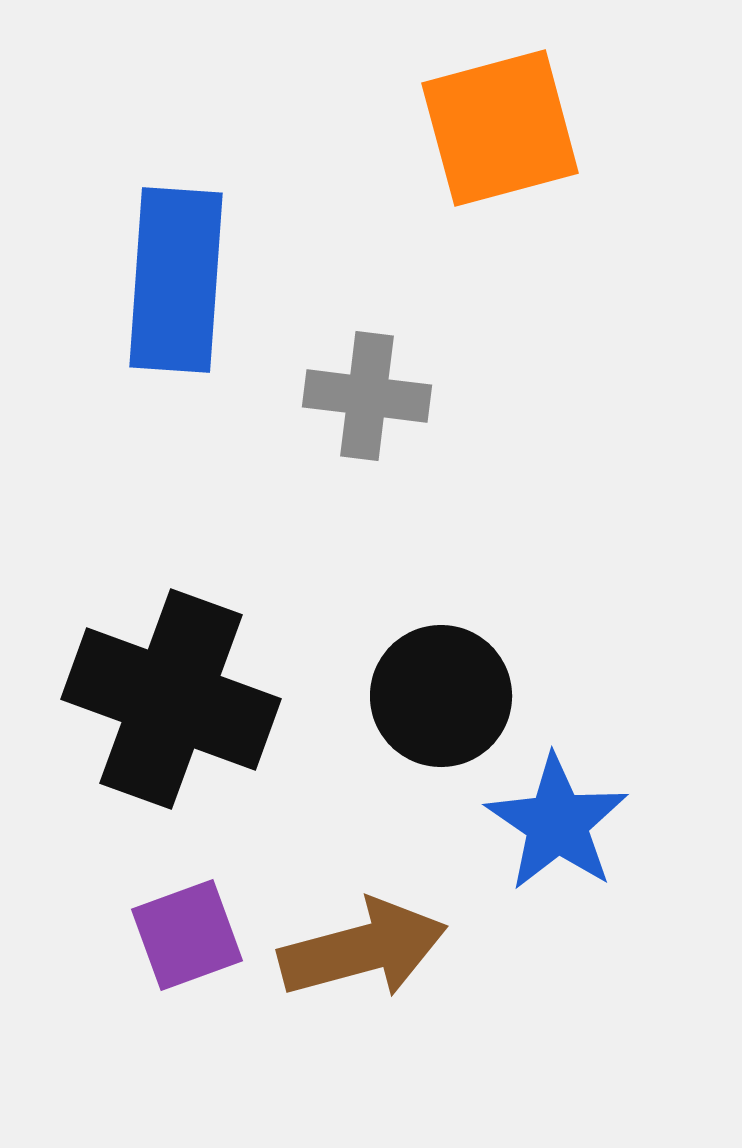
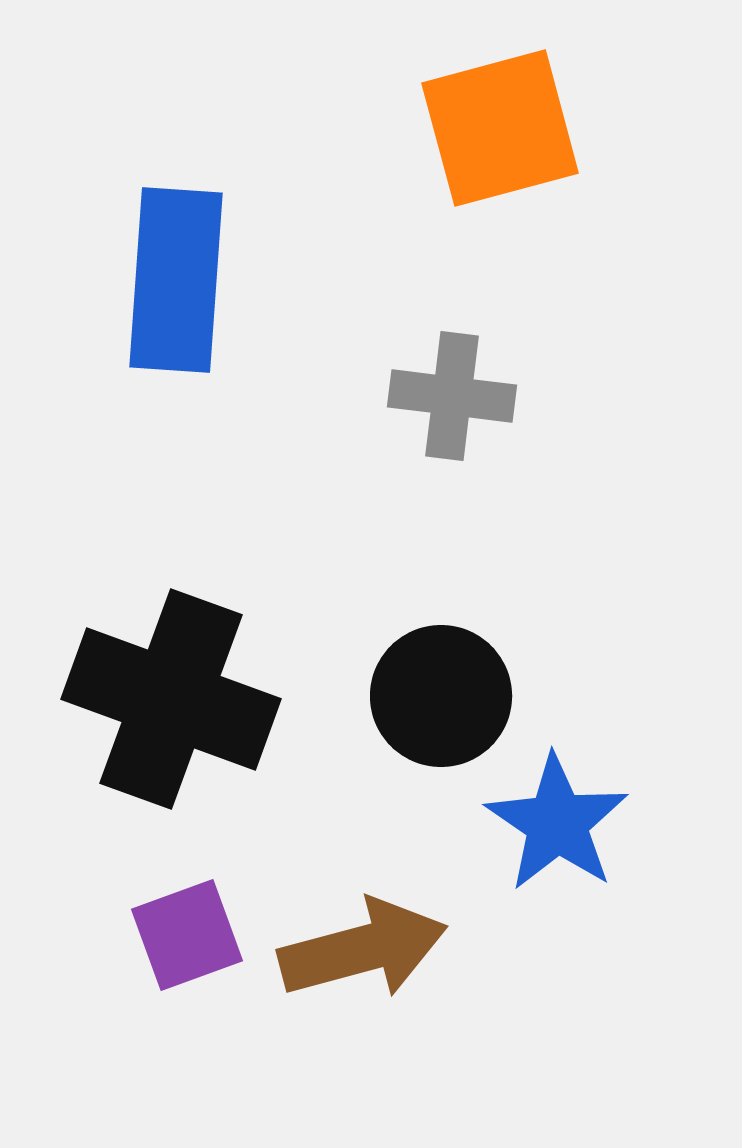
gray cross: moved 85 px right
